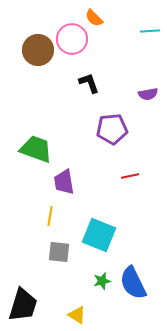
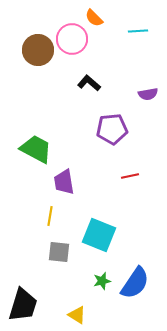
cyan line: moved 12 px left
black L-shape: rotated 30 degrees counterclockwise
green trapezoid: rotated 8 degrees clockwise
blue semicircle: moved 2 px right; rotated 120 degrees counterclockwise
